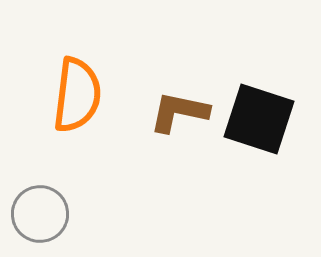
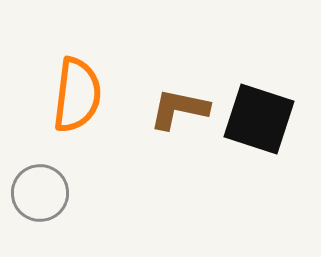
brown L-shape: moved 3 px up
gray circle: moved 21 px up
